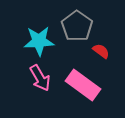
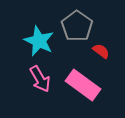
cyan star: rotated 28 degrees clockwise
pink arrow: moved 1 px down
